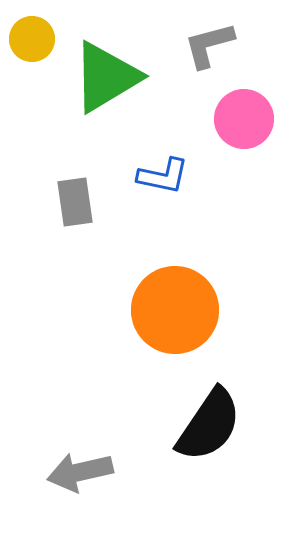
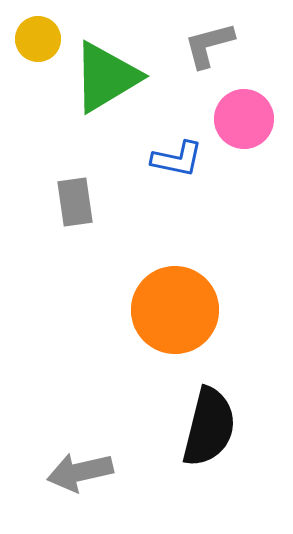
yellow circle: moved 6 px right
blue L-shape: moved 14 px right, 17 px up
black semicircle: moved 2 px down; rotated 20 degrees counterclockwise
